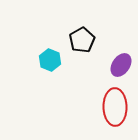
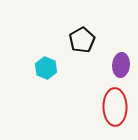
cyan hexagon: moved 4 px left, 8 px down
purple ellipse: rotated 30 degrees counterclockwise
